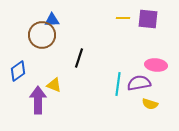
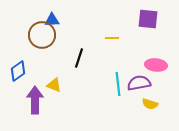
yellow line: moved 11 px left, 20 px down
cyan line: rotated 15 degrees counterclockwise
purple arrow: moved 3 px left
